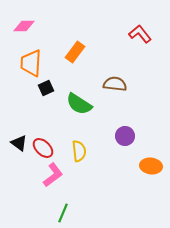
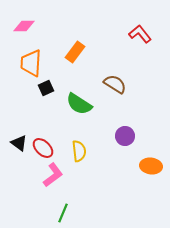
brown semicircle: rotated 25 degrees clockwise
